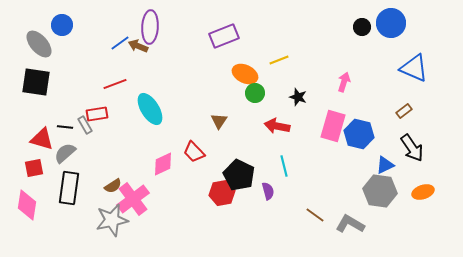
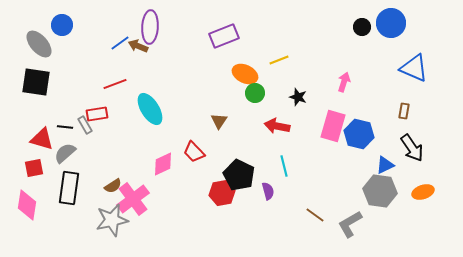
brown rectangle at (404, 111): rotated 42 degrees counterclockwise
gray L-shape at (350, 224): rotated 60 degrees counterclockwise
